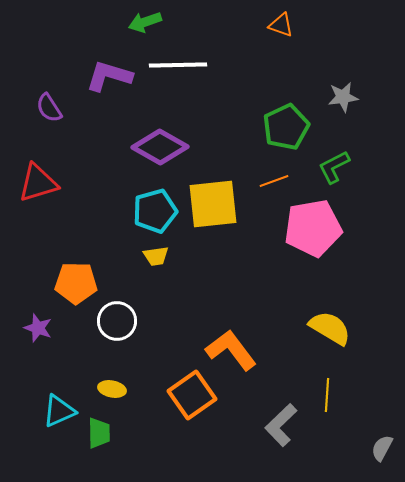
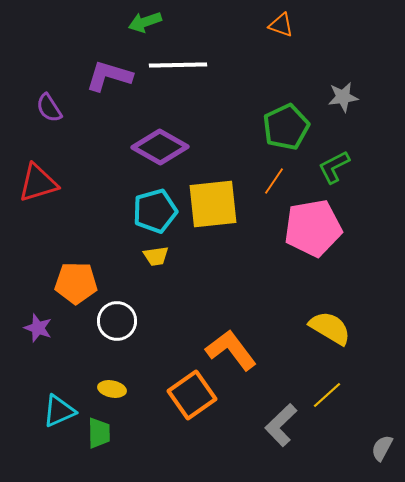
orange line: rotated 36 degrees counterclockwise
yellow line: rotated 44 degrees clockwise
